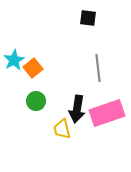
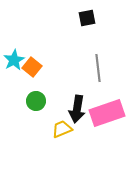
black square: moved 1 px left; rotated 18 degrees counterclockwise
orange square: moved 1 px left, 1 px up; rotated 12 degrees counterclockwise
yellow trapezoid: rotated 80 degrees clockwise
